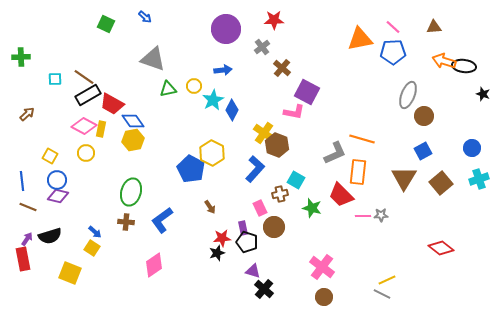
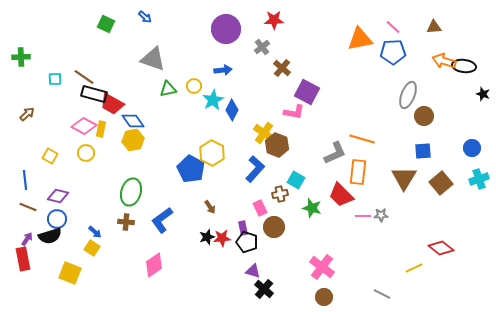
black rectangle at (88, 95): moved 6 px right, 1 px up; rotated 45 degrees clockwise
blue square at (423, 151): rotated 24 degrees clockwise
blue circle at (57, 180): moved 39 px down
blue line at (22, 181): moved 3 px right, 1 px up
black star at (217, 253): moved 10 px left, 16 px up
yellow line at (387, 280): moved 27 px right, 12 px up
